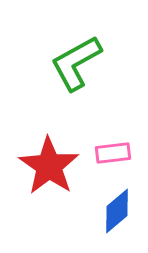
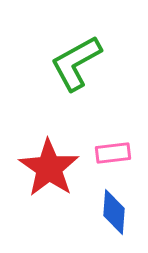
red star: moved 2 px down
blue diamond: moved 3 px left, 1 px down; rotated 45 degrees counterclockwise
